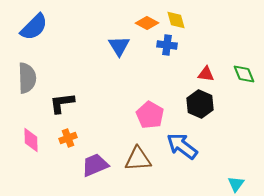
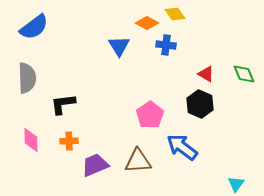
yellow diamond: moved 1 px left, 6 px up; rotated 20 degrees counterclockwise
blue semicircle: rotated 8 degrees clockwise
blue cross: moved 1 px left
red triangle: rotated 24 degrees clockwise
black L-shape: moved 1 px right, 1 px down
pink pentagon: rotated 8 degrees clockwise
orange cross: moved 1 px right, 3 px down; rotated 18 degrees clockwise
blue arrow: moved 1 px down
brown triangle: moved 2 px down
